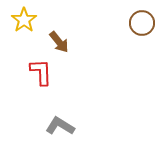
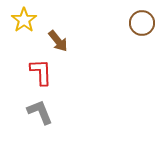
brown arrow: moved 1 px left, 1 px up
gray L-shape: moved 20 px left, 14 px up; rotated 36 degrees clockwise
